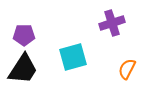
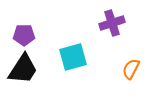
orange semicircle: moved 4 px right
